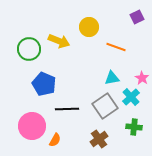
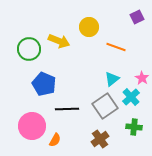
cyan triangle: moved 1 px down; rotated 28 degrees counterclockwise
brown cross: moved 1 px right
